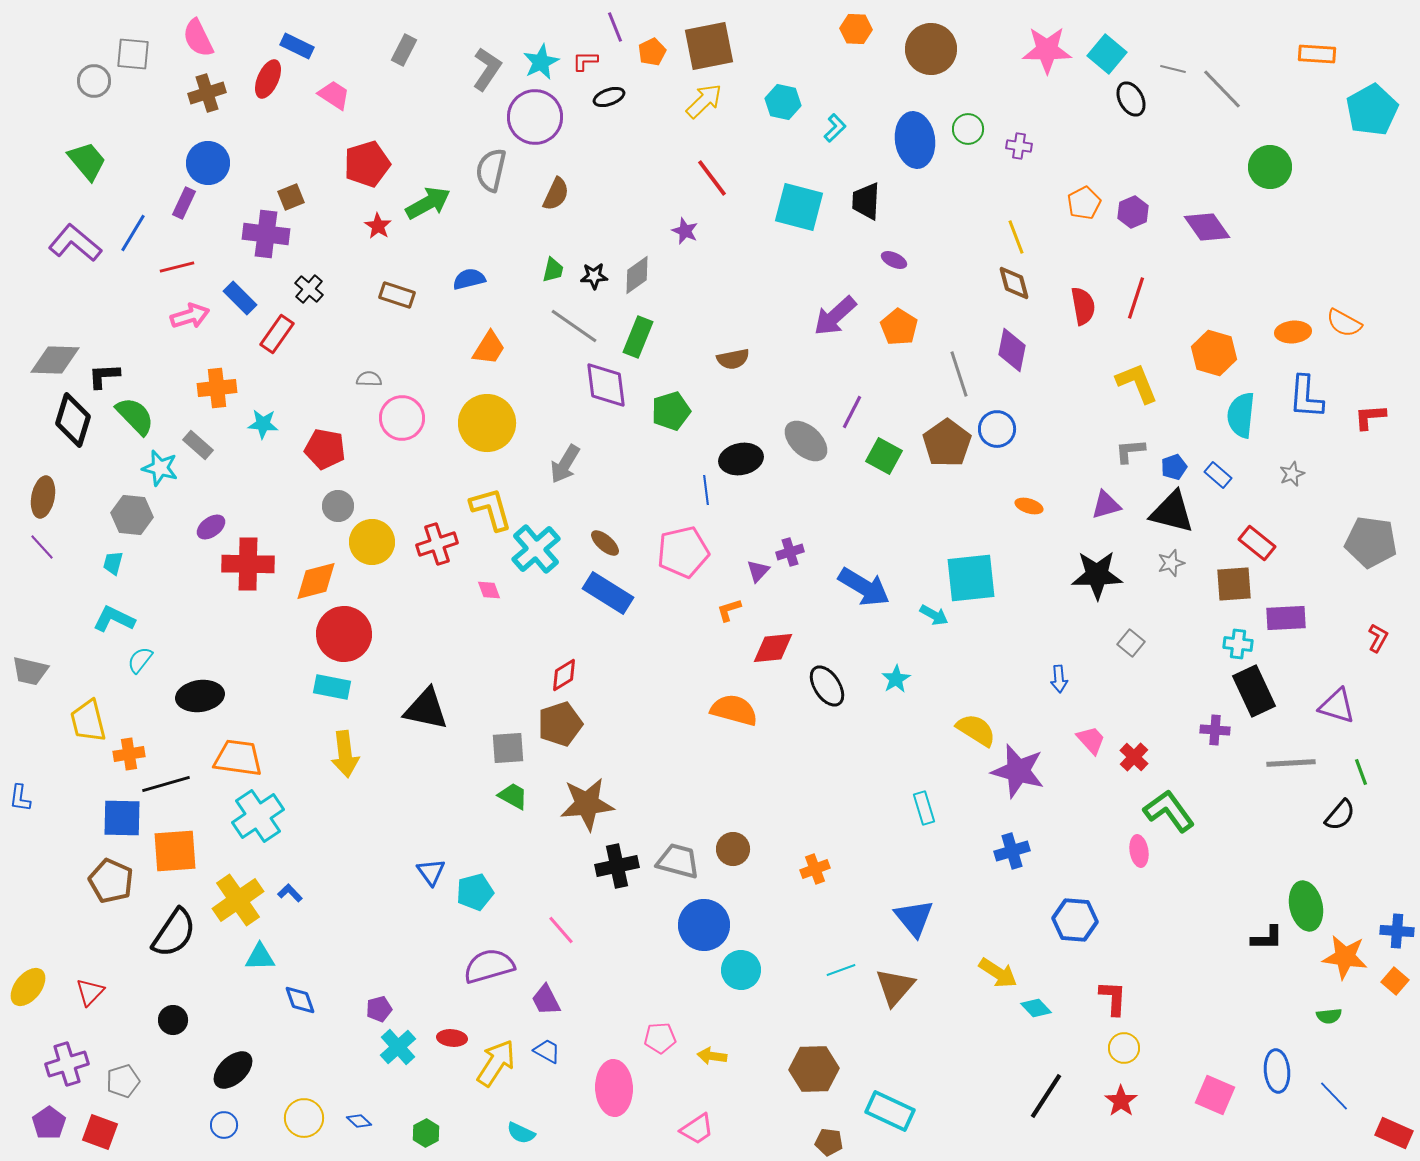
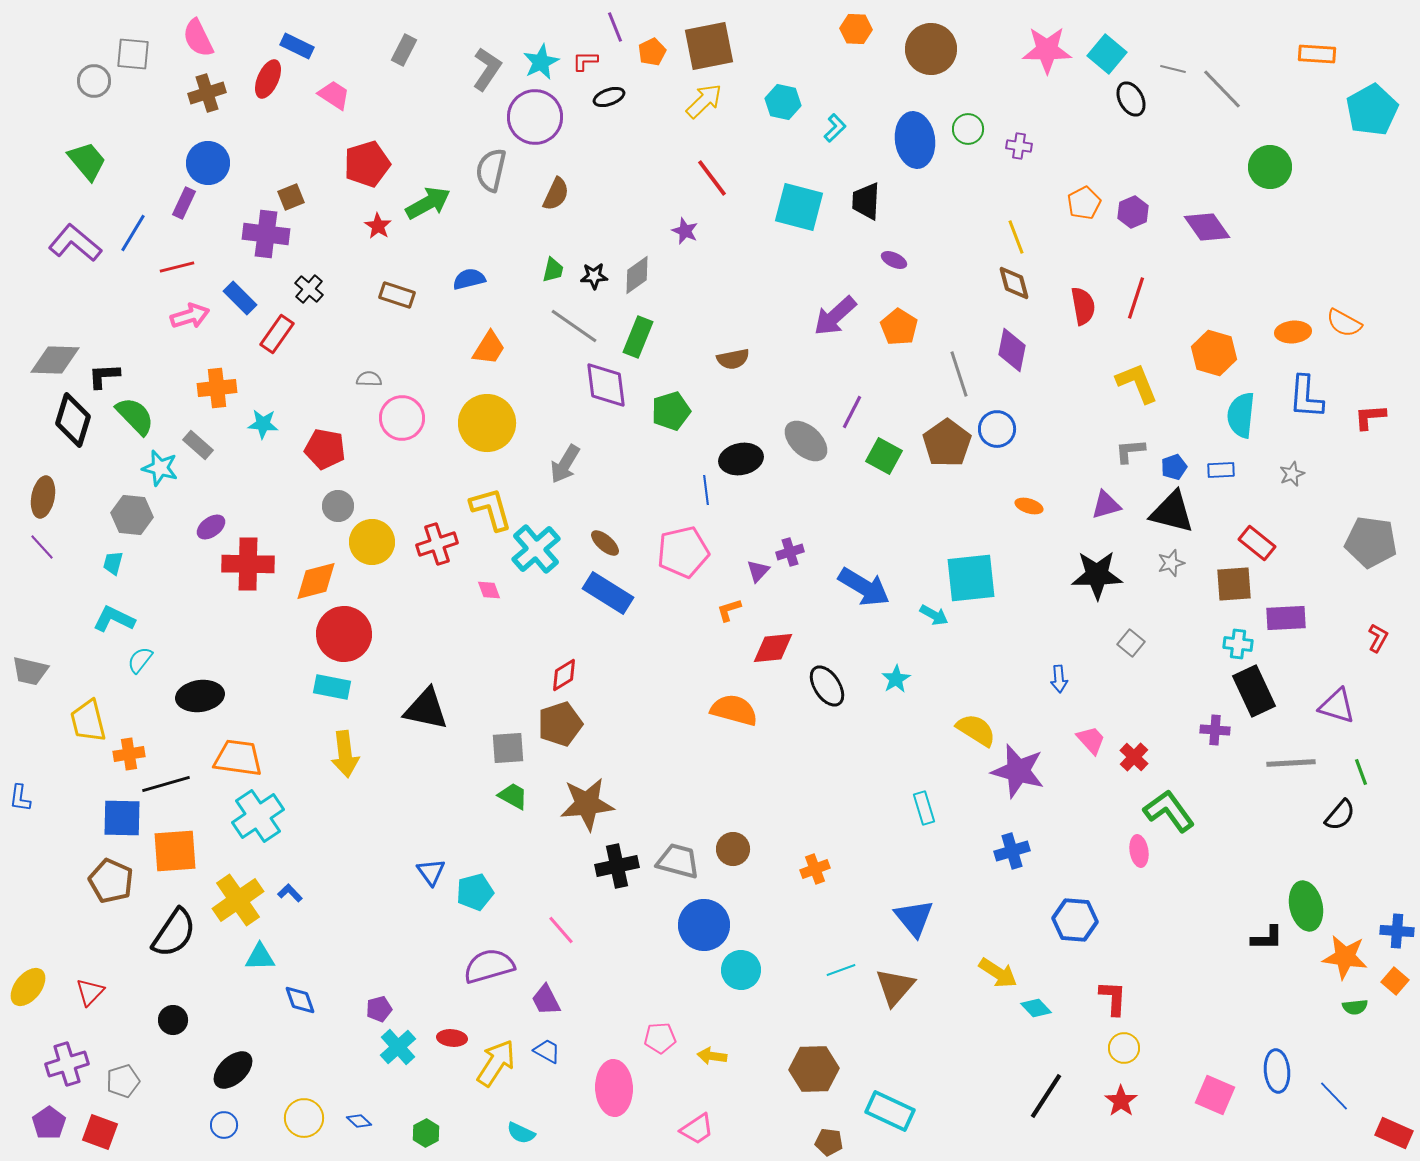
blue rectangle at (1218, 475): moved 3 px right, 5 px up; rotated 44 degrees counterclockwise
green semicircle at (1329, 1016): moved 26 px right, 9 px up
